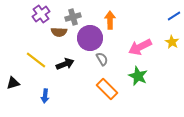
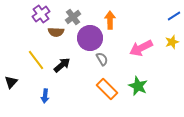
gray cross: rotated 21 degrees counterclockwise
brown semicircle: moved 3 px left
yellow star: rotated 24 degrees clockwise
pink arrow: moved 1 px right, 1 px down
yellow line: rotated 15 degrees clockwise
black arrow: moved 3 px left, 1 px down; rotated 18 degrees counterclockwise
green star: moved 10 px down
black triangle: moved 2 px left, 1 px up; rotated 32 degrees counterclockwise
